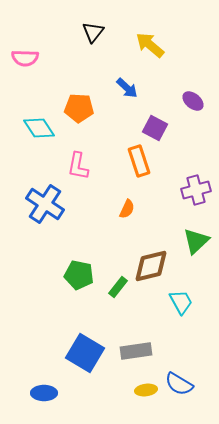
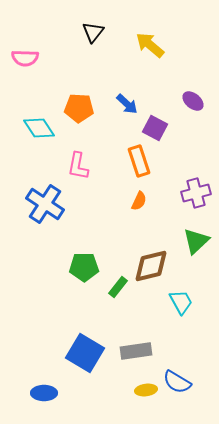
blue arrow: moved 16 px down
purple cross: moved 3 px down
orange semicircle: moved 12 px right, 8 px up
green pentagon: moved 5 px right, 8 px up; rotated 12 degrees counterclockwise
blue semicircle: moved 2 px left, 2 px up
